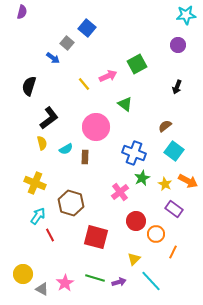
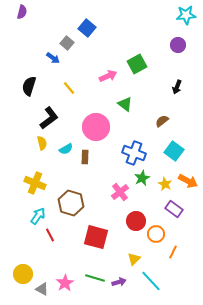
yellow line: moved 15 px left, 4 px down
brown semicircle: moved 3 px left, 5 px up
